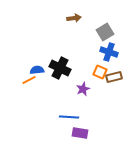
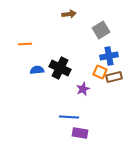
brown arrow: moved 5 px left, 4 px up
gray square: moved 4 px left, 2 px up
blue cross: moved 4 px down; rotated 30 degrees counterclockwise
orange line: moved 4 px left, 36 px up; rotated 24 degrees clockwise
